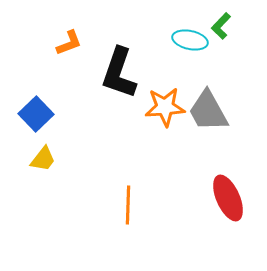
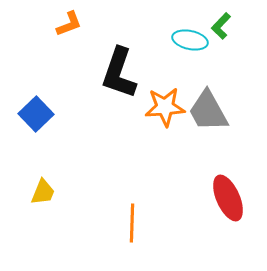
orange L-shape: moved 19 px up
yellow trapezoid: moved 33 px down; rotated 16 degrees counterclockwise
orange line: moved 4 px right, 18 px down
